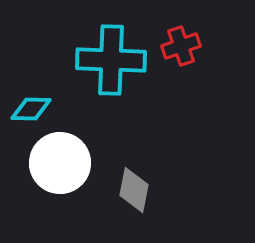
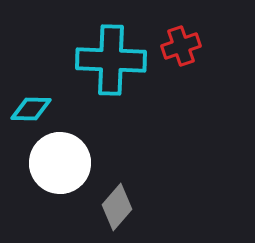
gray diamond: moved 17 px left, 17 px down; rotated 30 degrees clockwise
